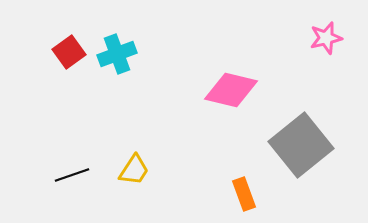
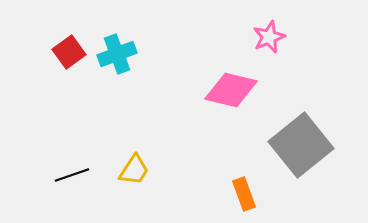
pink star: moved 57 px left, 1 px up; rotated 8 degrees counterclockwise
